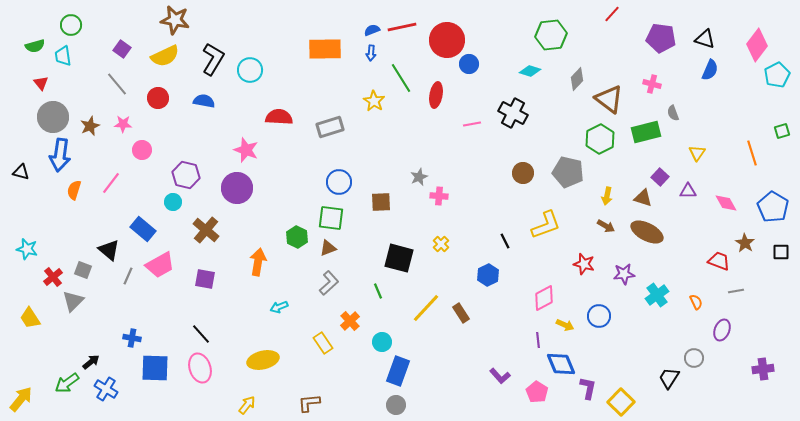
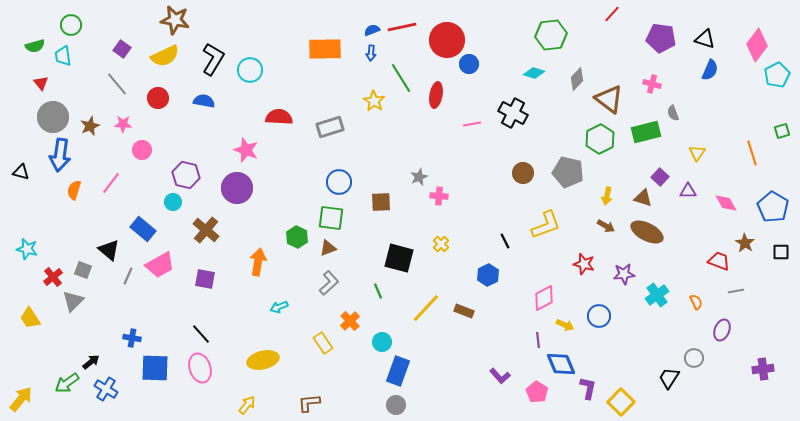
cyan diamond at (530, 71): moved 4 px right, 2 px down
brown rectangle at (461, 313): moved 3 px right, 2 px up; rotated 36 degrees counterclockwise
